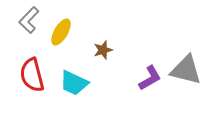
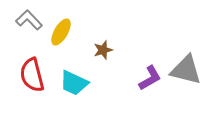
gray L-shape: rotated 92 degrees clockwise
